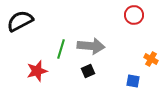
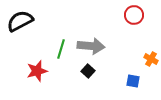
black square: rotated 24 degrees counterclockwise
